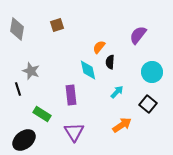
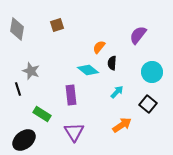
black semicircle: moved 2 px right, 1 px down
cyan diamond: rotated 40 degrees counterclockwise
